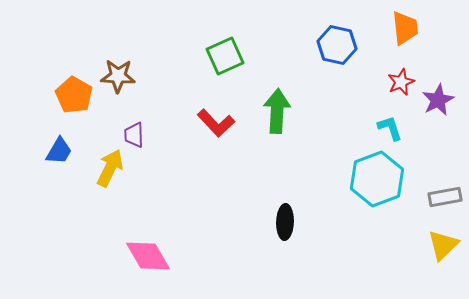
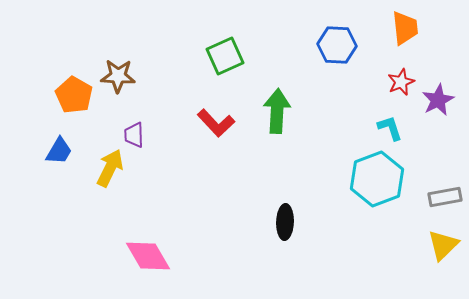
blue hexagon: rotated 9 degrees counterclockwise
